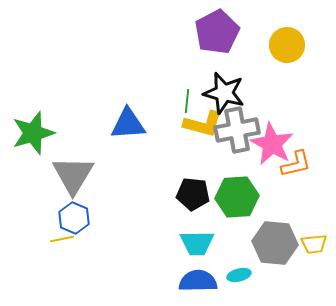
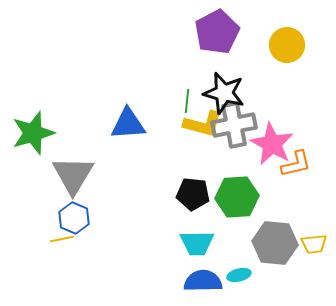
gray cross: moved 3 px left, 5 px up
blue semicircle: moved 5 px right
